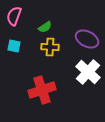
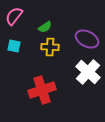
pink semicircle: rotated 18 degrees clockwise
